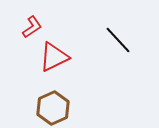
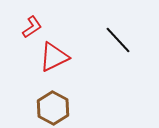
brown hexagon: rotated 8 degrees counterclockwise
